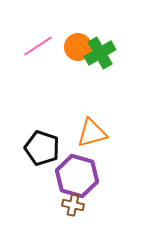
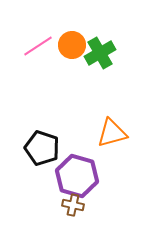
orange circle: moved 6 px left, 2 px up
orange triangle: moved 20 px right
